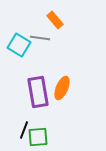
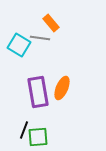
orange rectangle: moved 4 px left, 3 px down
